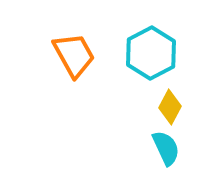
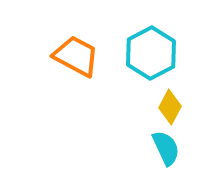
orange trapezoid: moved 2 px right, 1 px down; rotated 33 degrees counterclockwise
